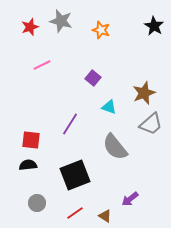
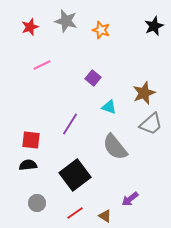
gray star: moved 5 px right
black star: rotated 18 degrees clockwise
black square: rotated 16 degrees counterclockwise
